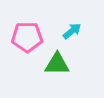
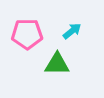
pink pentagon: moved 3 px up
